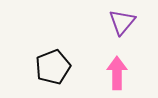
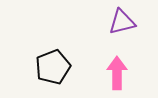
purple triangle: rotated 36 degrees clockwise
